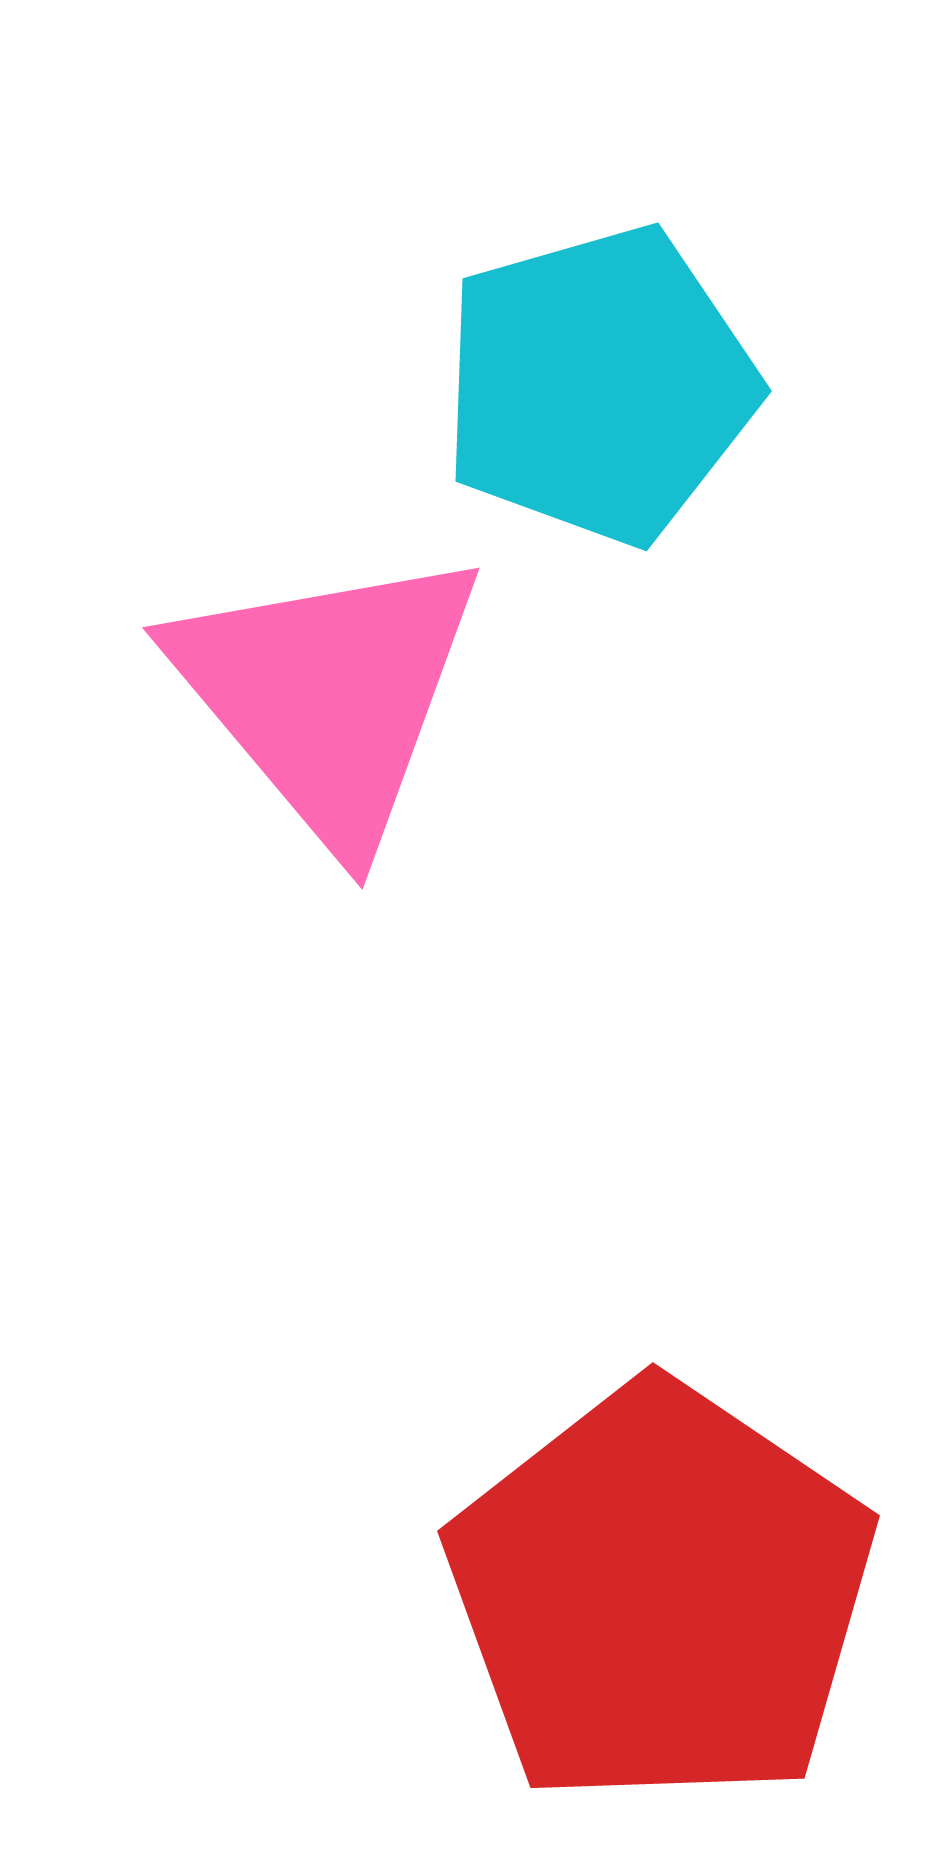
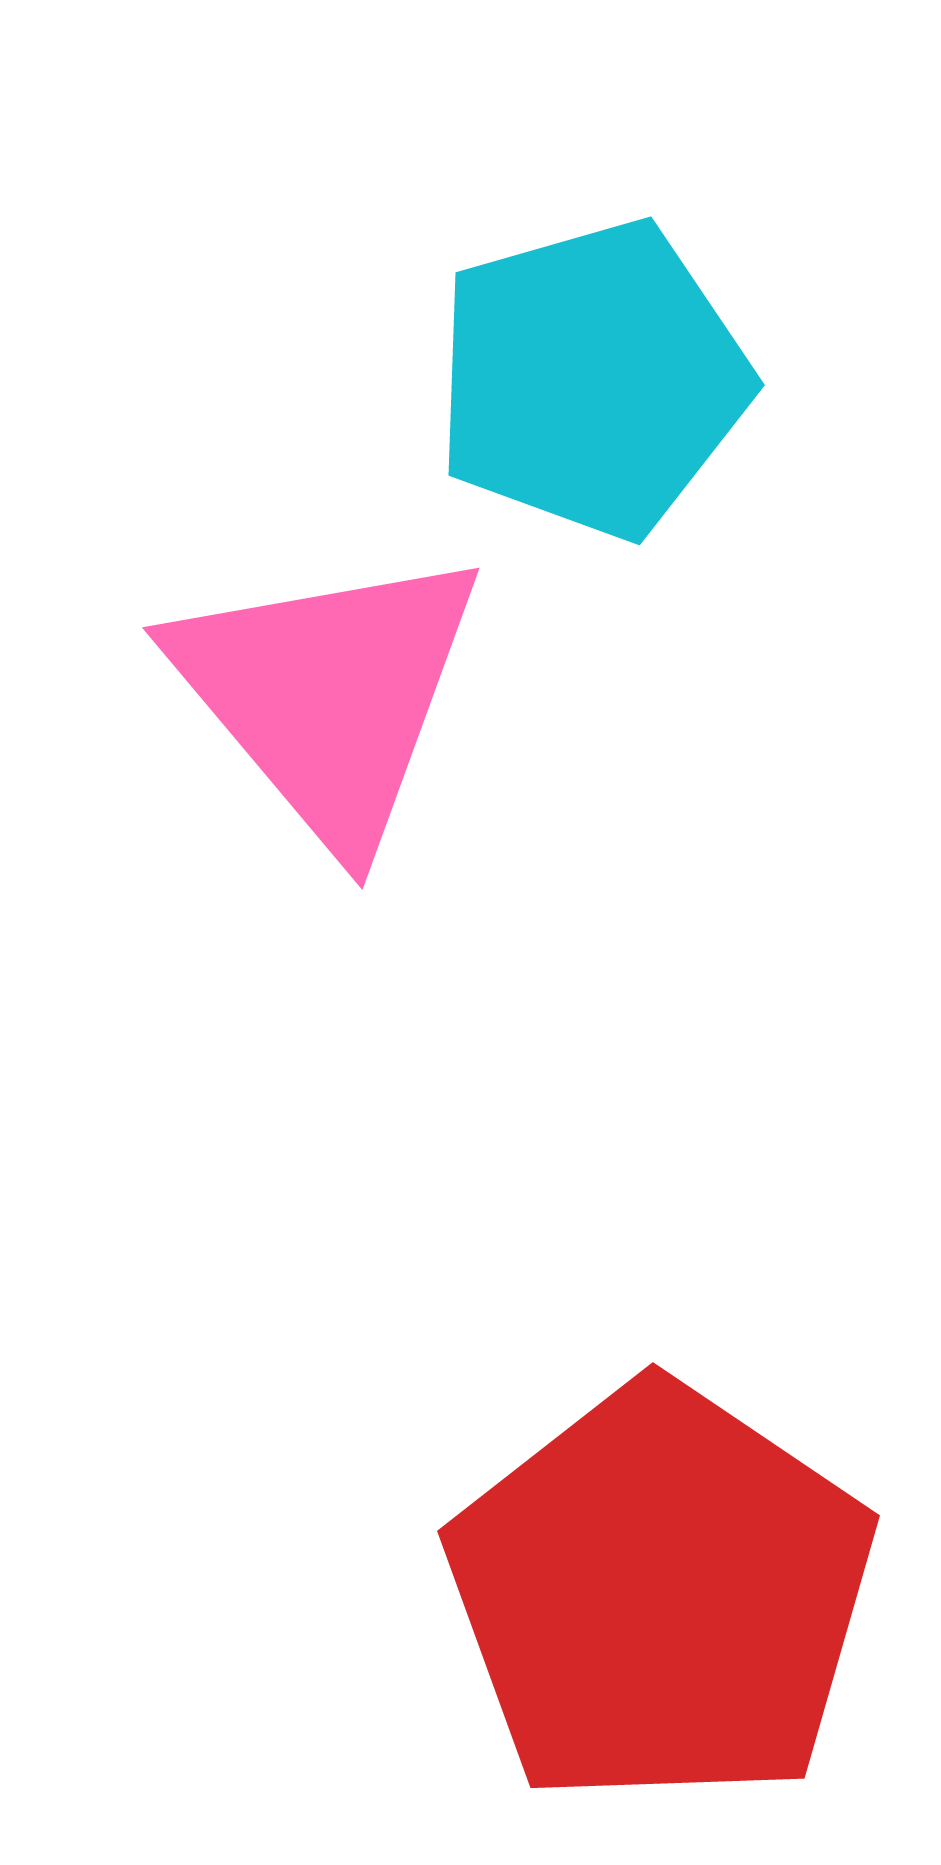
cyan pentagon: moved 7 px left, 6 px up
